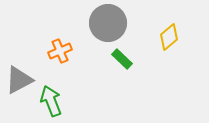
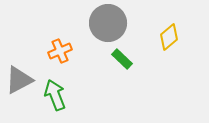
green arrow: moved 4 px right, 6 px up
